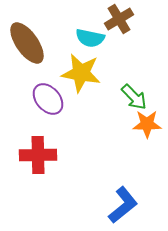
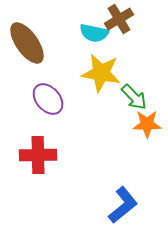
cyan semicircle: moved 4 px right, 5 px up
yellow star: moved 20 px right
